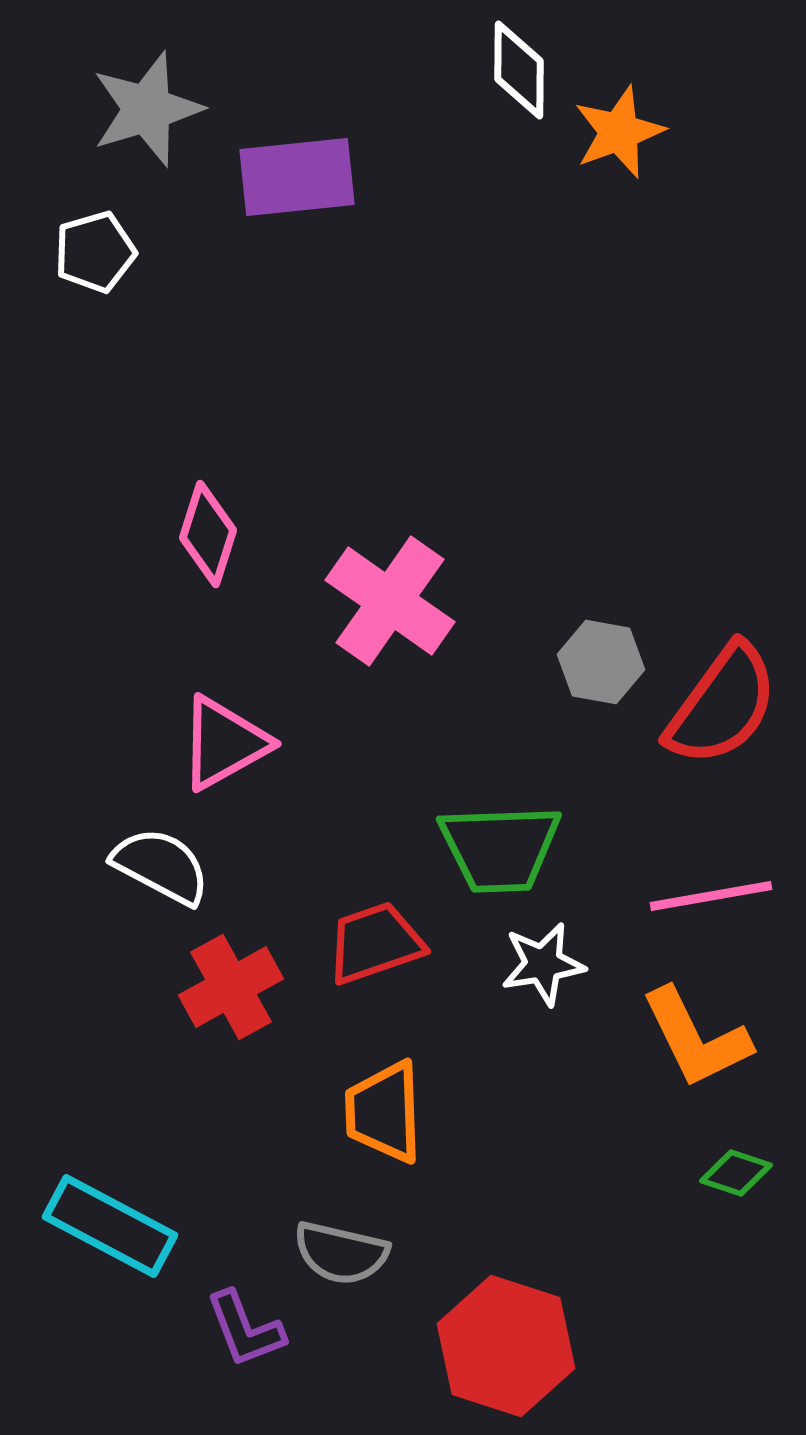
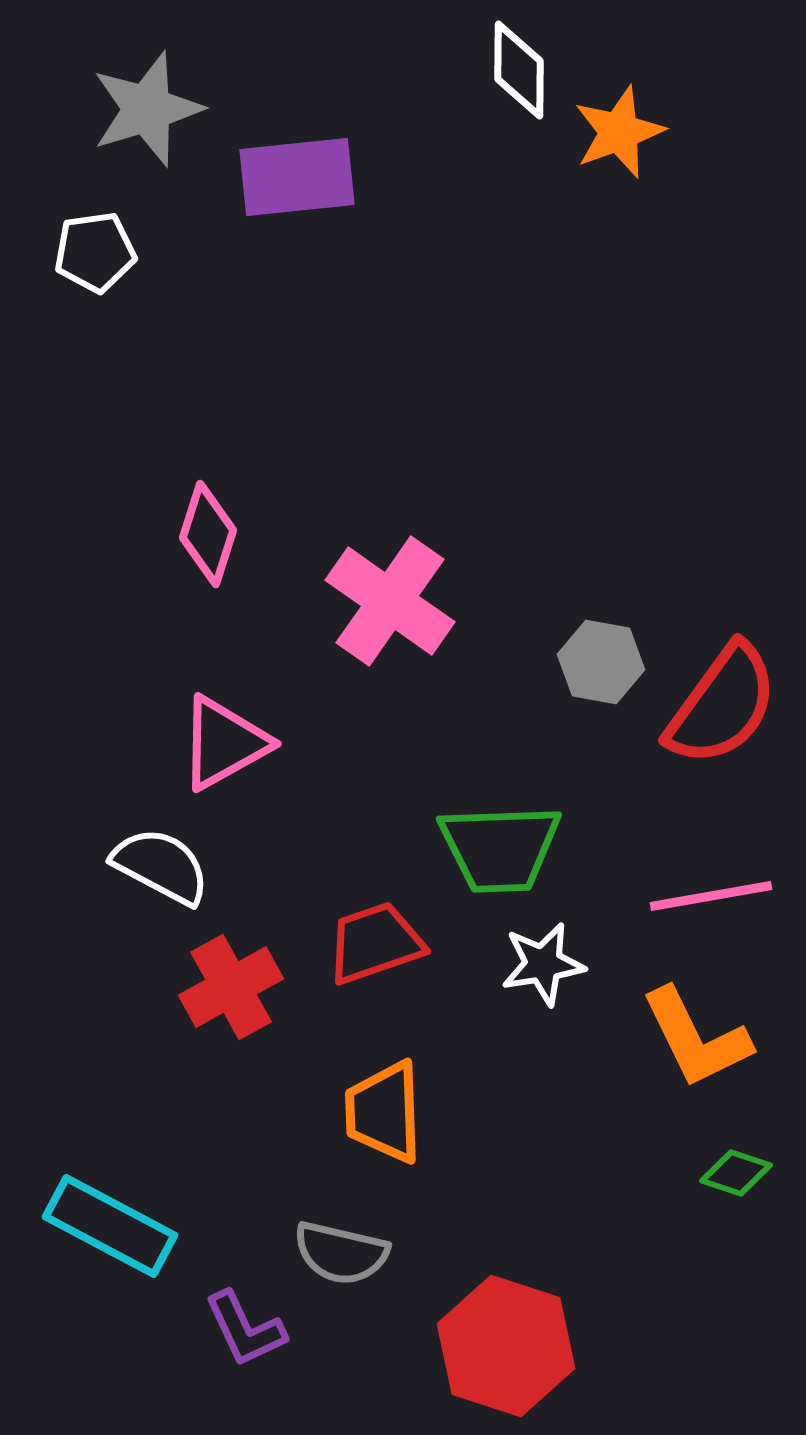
white pentagon: rotated 8 degrees clockwise
purple L-shape: rotated 4 degrees counterclockwise
